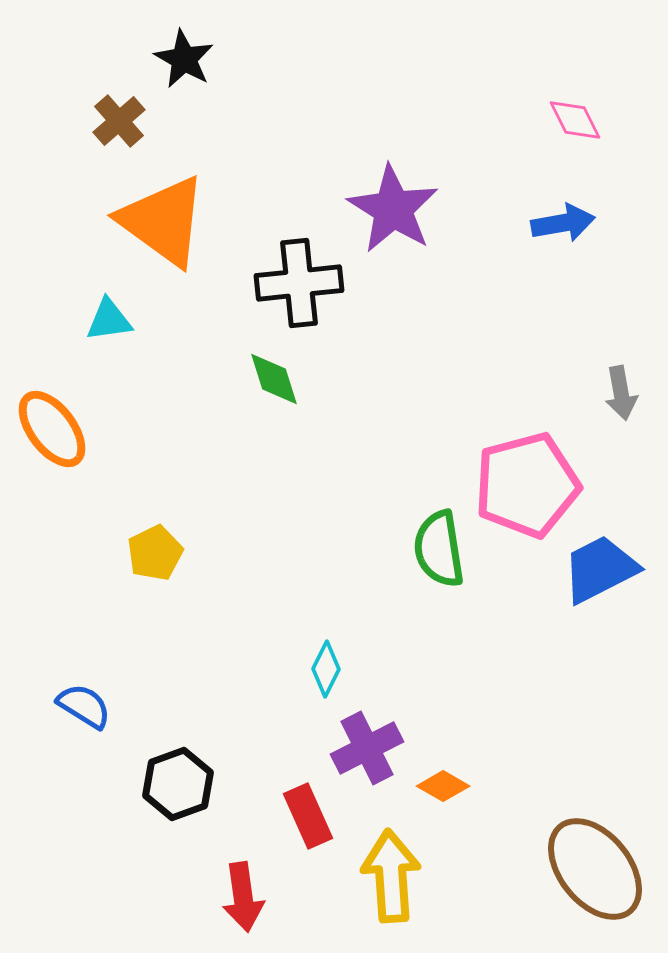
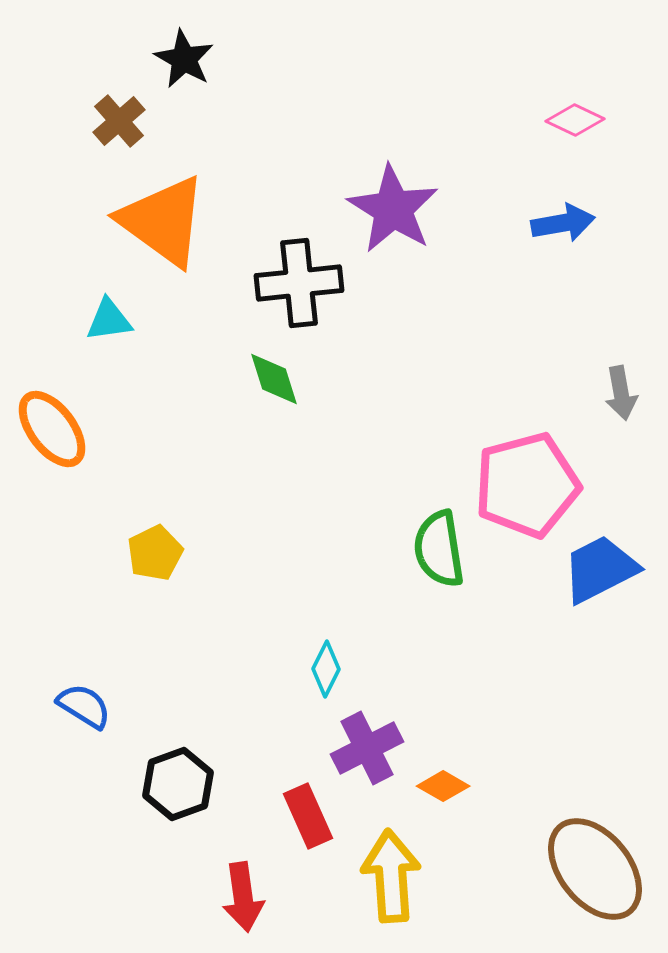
pink diamond: rotated 38 degrees counterclockwise
